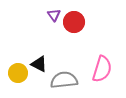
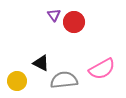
black triangle: moved 2 px right, 1 px up
pink semicircle: rotated 44 degrees clockwise
yellow circle: moved 1 px left, 8 px down
